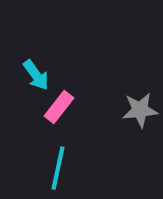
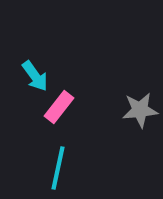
cyan arrow: moved 1 px left, 1 px down
